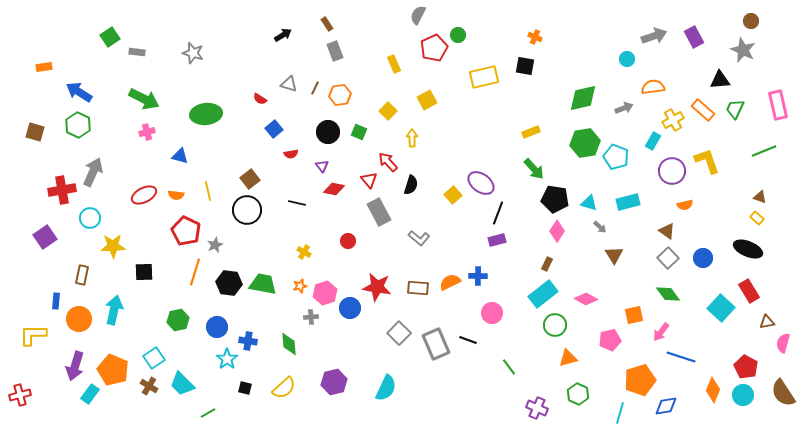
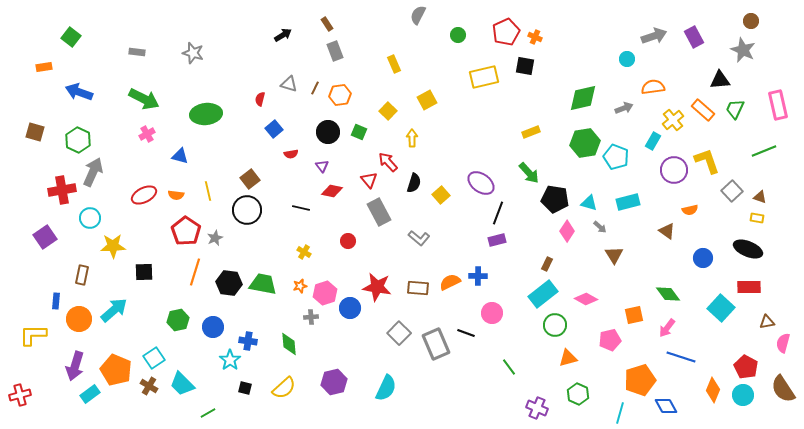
green square at (110, 37): moved 39 px left; rotated 18 degrees counterclockwise
red pentagon at (434, 48): moved 72 px right, 16 px up
blue arrow at (79, 92): rotated 12 degrees counterclockwise
red semicircle at (260, 99): rotated 72 degrees clockwise
yellow cross at (673, 120): rotated 10 degrees counterclockwise
green hexagon at (78, 125): moved 15 px down
pink cross at (147, 132): moved 2 px down; rotated 14 degrees counterclockwise
green arrow at (534, 169): moved 5 px left, 4 px down
purple circle at (672, 171): moved 2 px right, 1 px up
black semicircle at (411, 185): moved 3 px right, 2 px up
red diamond at (334, 189): moved 2 px left, 2 px down
yellow square at (453, 195): moved 12 px left
black line at (297, 203): moved 4 px right, 5 px down
orange semicircle at (685, 205): moved 5 px right, 5 px down
yellow rectangle at (757, 218): rotated 32 degrees counterclockwise
red pentagon at (186, 231): rotated 8 degrees clockwise
pink diamond at (557, 231): moved 10 px right
gray star at (215, 245): moved 7 px up
gray square at (668, 258): moved 64 px right, 67 px up
red rectangle at (749, 291): moved 4 px up; rotated 60 degrees counterclockwise
cyan arrow at (114, 310): rotated 36 degrees clockwise
blue circle at (217, 327): moved 4 px left
pink arrow at (661, 332): moved 6 px right, 4 px up
black line at (468, 340): moved 2 px left, 7 px up
cyan star at (227, 359): moved 3 px right, 1 px down
orange pentagon at (113, 370): moved 3 px right
brown semicircle at (783, 393): moved 4 px up
cyan rectangle at (90, 394): rotated 18 degrees clockwise
blue diamond at (666, 406): rotated 70 degrees clockwise
